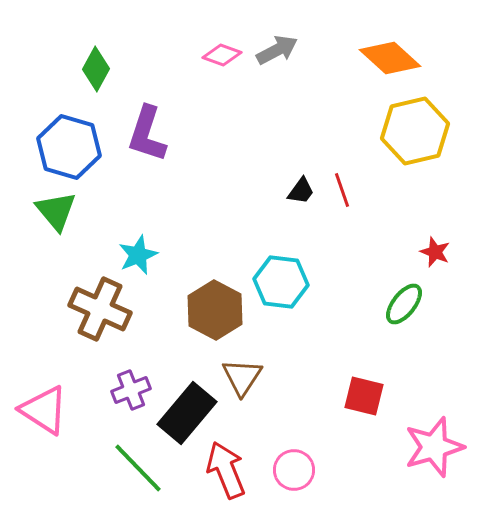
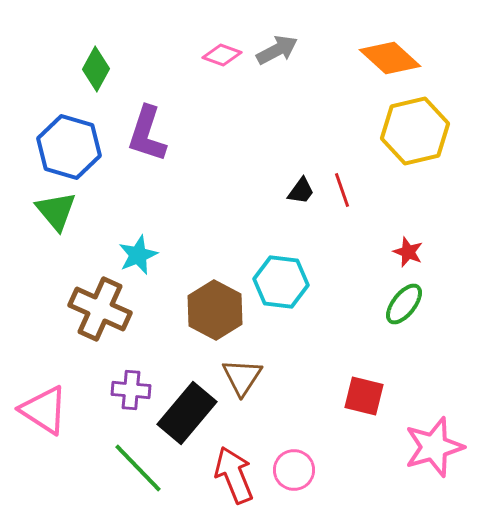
red star: moved 27 px left
purple cross: rotated 27 degrees clockwise
red arrow: moved 8 px right, 5 px down
